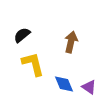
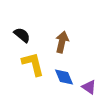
black semicircle: rotated 78 degrees clockwise
brown arrow: moved 9 px left
blue diamond: moved 7 px up
